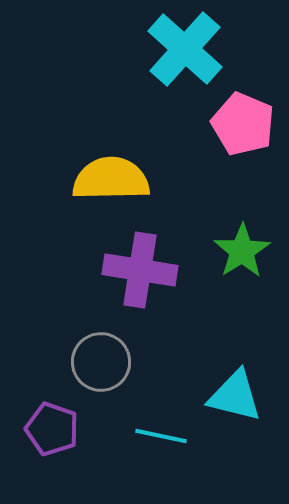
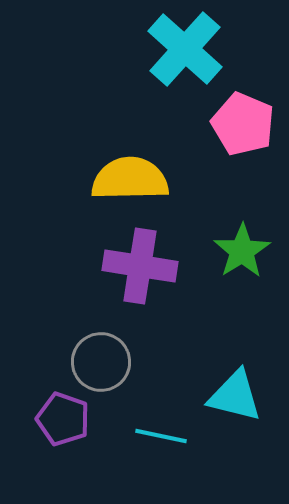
yellow semicircle: moved 19 px right
purple cross: moved 4 px up
purple pentagon: moved 11 px right, 10 px up
